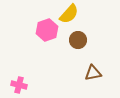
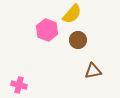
yellow semicircle: moved 3 px right
pink hexagon: rotated 20 degrees counterclockwise
brown triangle: moved 2 px up
